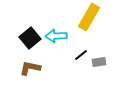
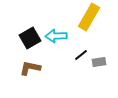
black square: rotated 10 degrees clockwise
